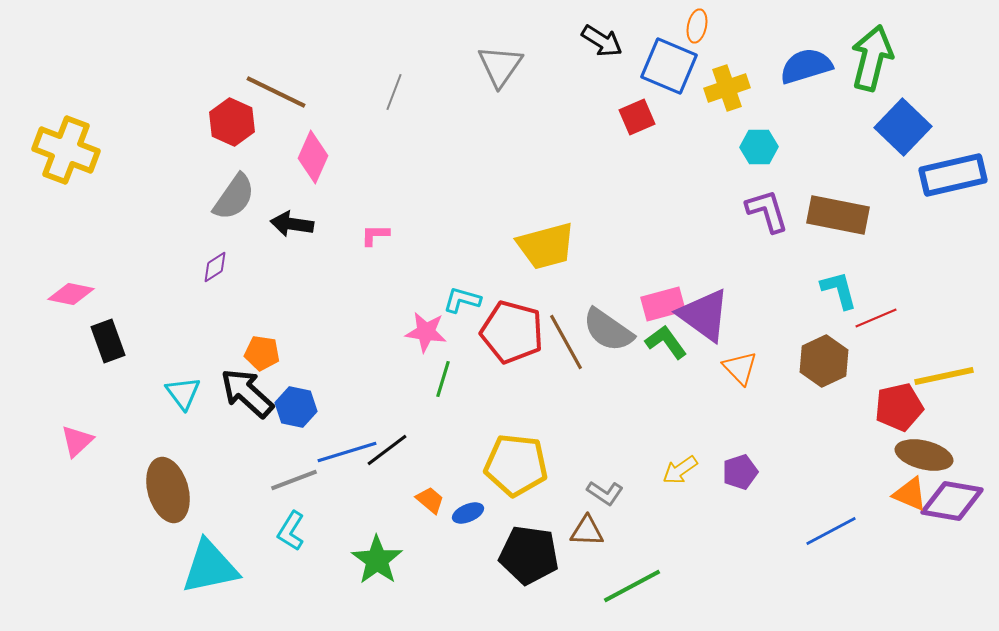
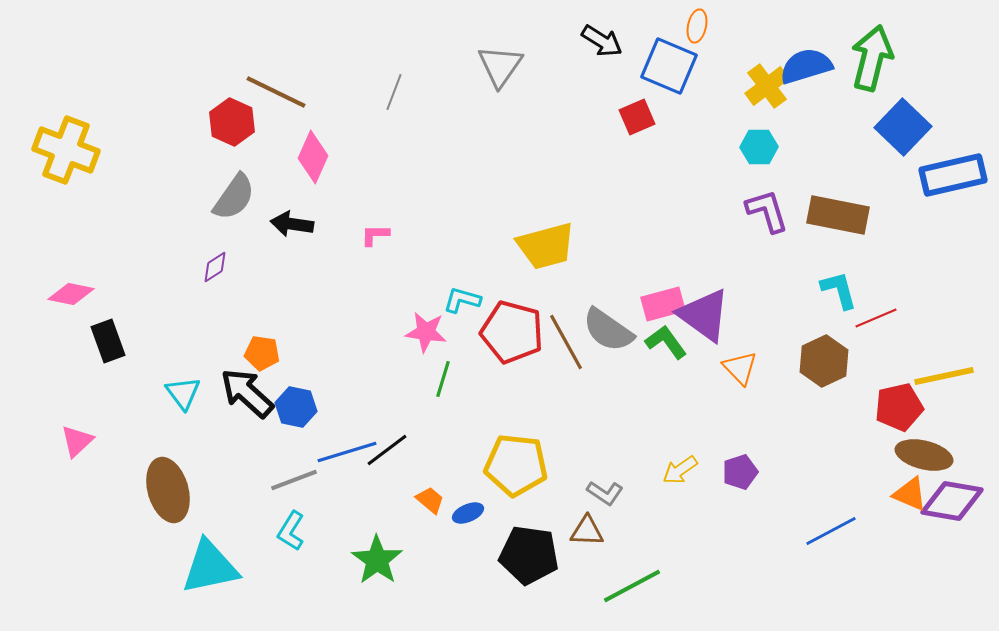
yellow cross at (727, 88): moved 40 px right, 2 px up; rotated 18 degrees counterclockwise
